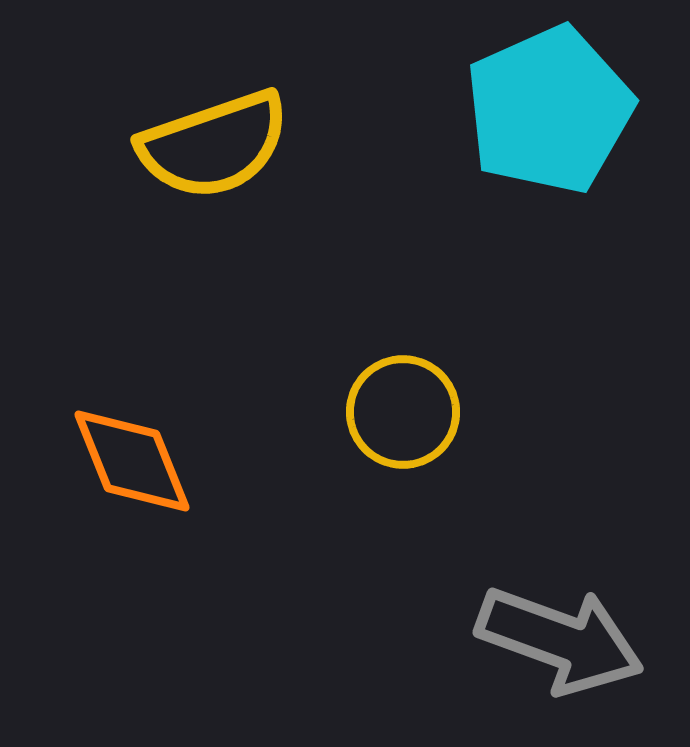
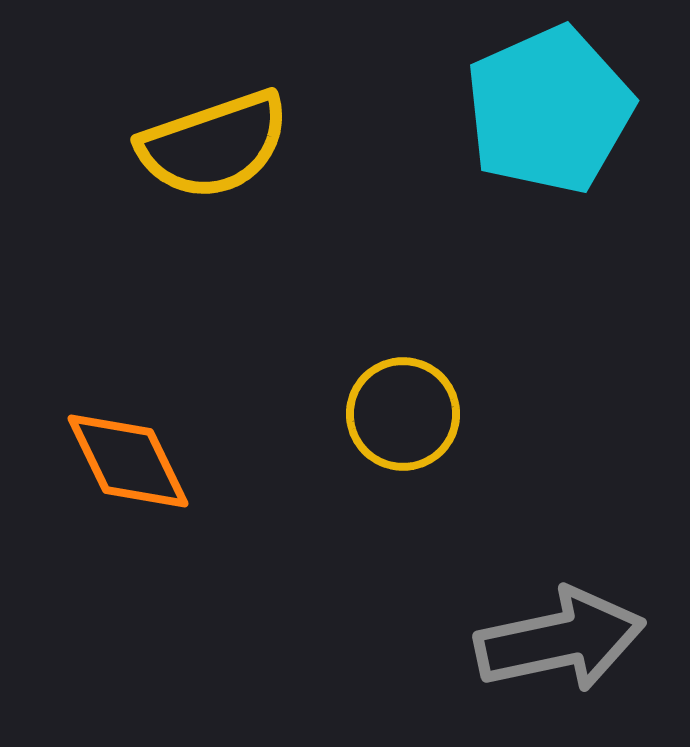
yellow circle: moved 2 px down
orange diamond: moved 4 px left; rotated 4 degrees counterclockwise
gray arrow: rotated 32 degrees counterclockwise
